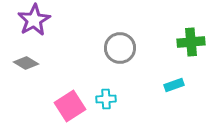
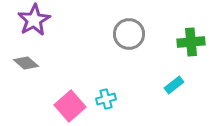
gray circle: moved 9 px right, 14 px up
gray diamond: rotated 10 degrees clockwise
cyan rectangle: rotated 18 degrees counterclockwise
cyan cross: rotated 12 degrees counterclockwise
pink square: rotated 8 degrees counterclockwise
